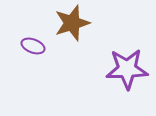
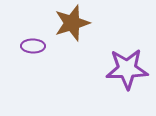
purple ellipse: rotated 20 degrees counterclockwise
